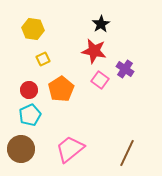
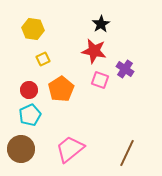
pink square: rotated 18 degrees counterclockwise
